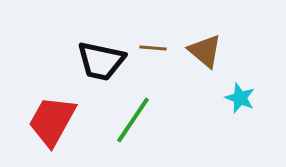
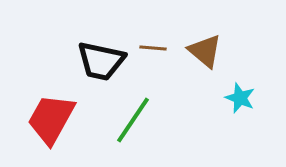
red trapezoid: moved 1 px left, 2 px up
